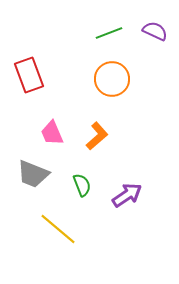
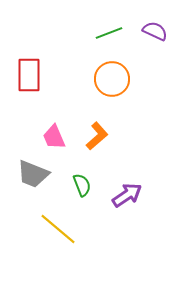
red rectangle: rotated 20 degrees clockwise
pink trapezoid: moved 2 px right, 4 px down
